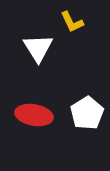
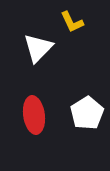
white triangle: rotated 16 degrees clockwise
red ellipse: rotated 72 degrees clockwise
